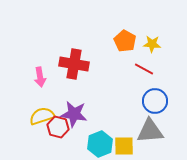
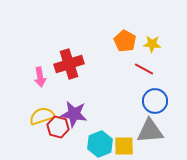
red cross: moved 5 px left; rotated 28 degrees counterclockwise
